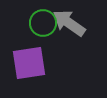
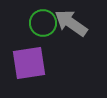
gray arrow: moved 2 px right
